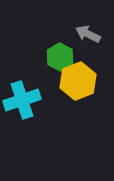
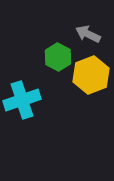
green hexagon: moved 2 px left
yellow hexagon: moved 13 px right, 6 px up
